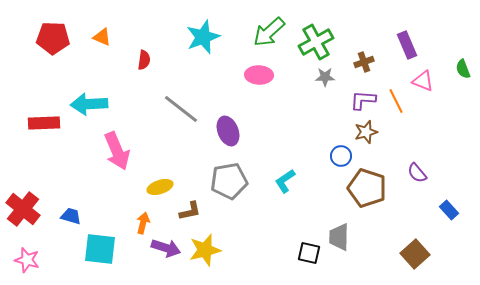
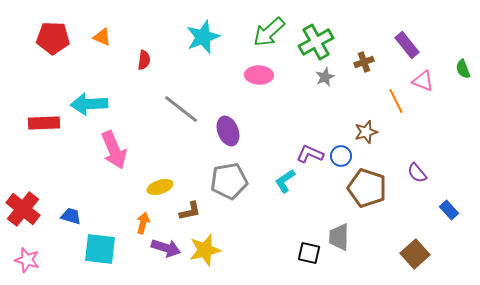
purple rectangle: rotated 16 degrees counterclockwise
gray star: rotated 24 degrees counterclockwise
purple L-shape: moved 53 px left, 54 px down; rotated 20 degrees clockwise
pink arrow: moved 3 px left, 1 px up
